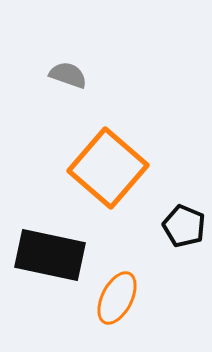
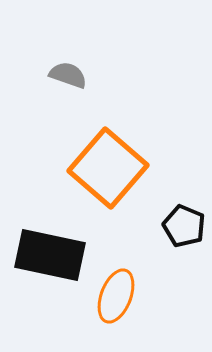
orange ellipse: moved 1 px left, 2 px up; rotated 6 degrees counterclockwise
